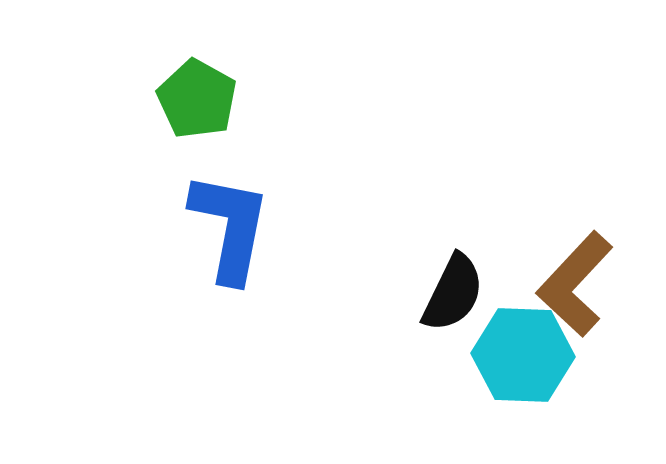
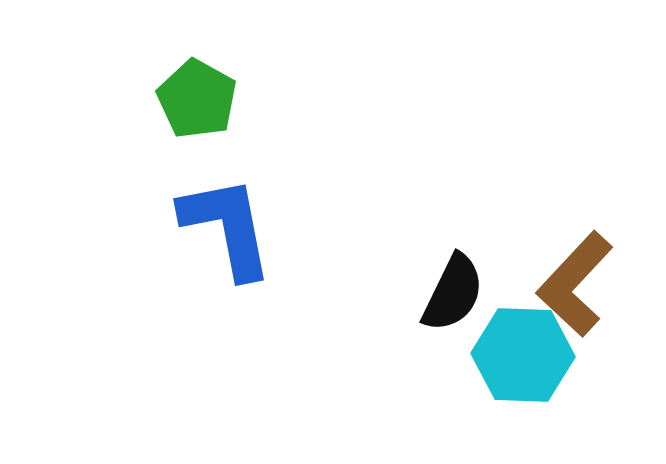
blue L-shape: moved 3 px left; rotated 22 degrees counterclockwise
